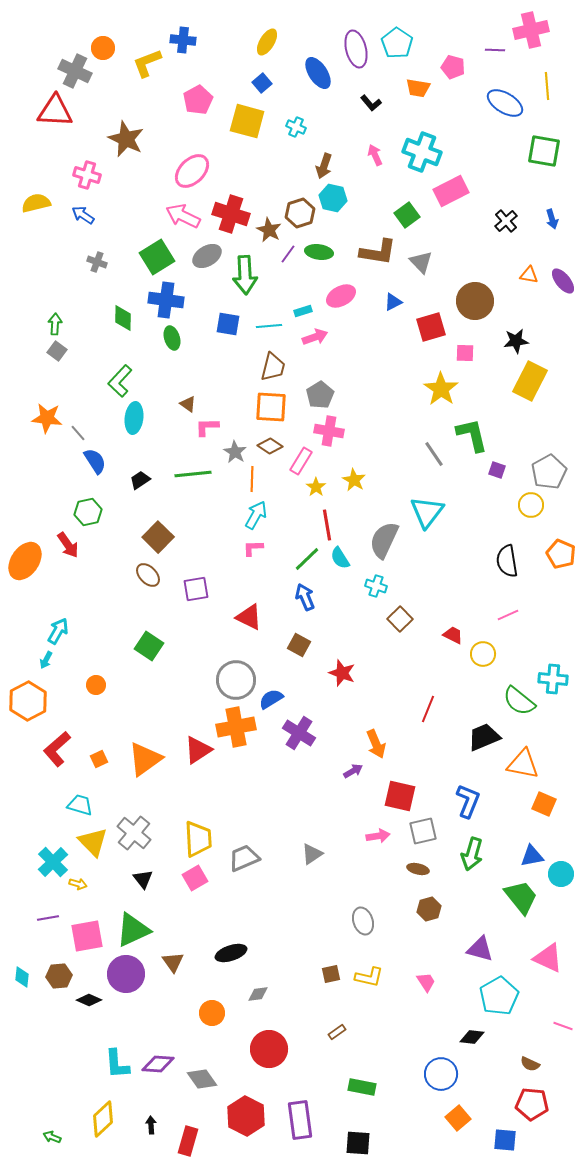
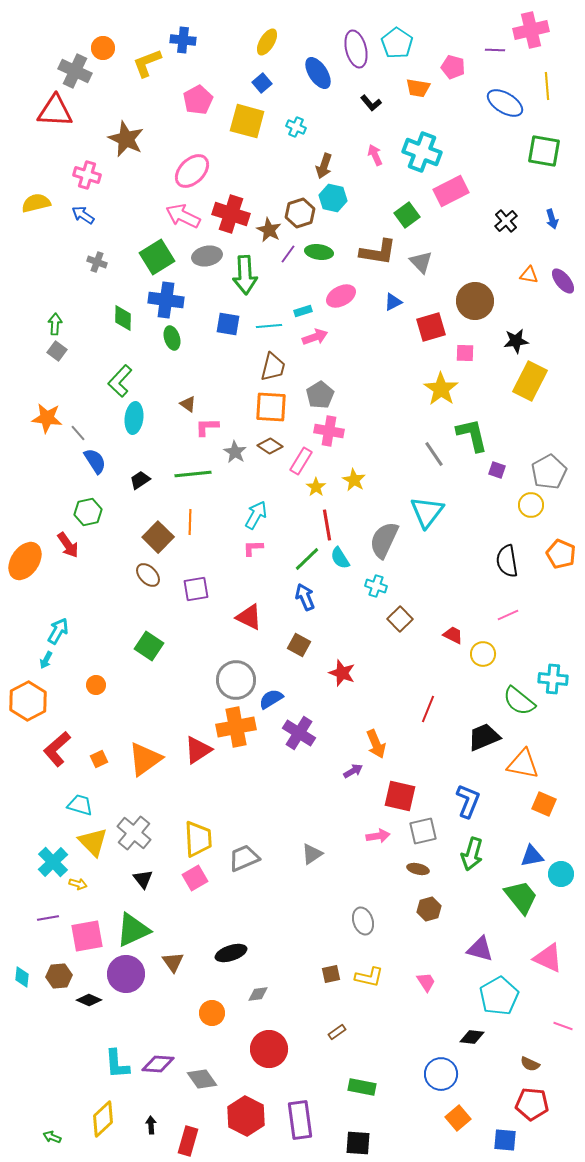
gray ellipse at (207, 256): rotated 20 degrees clockwise
orange line at (252, 479): moved 62 px left, 43 px down
